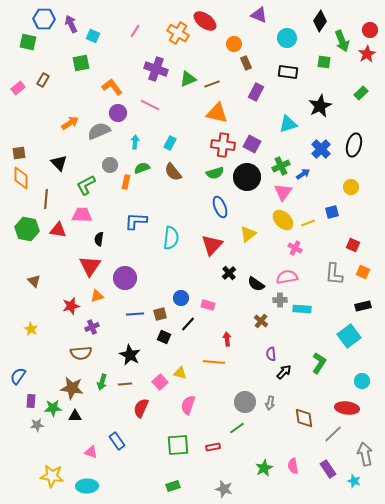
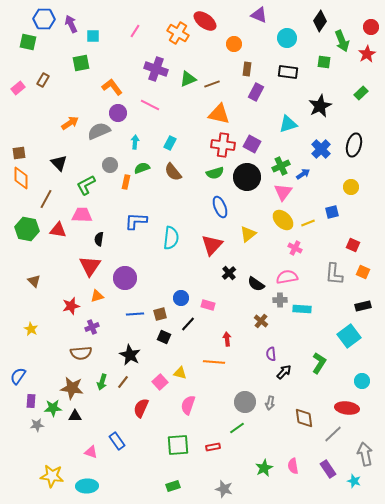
red circle at (370, 30): moved 1 px right, 3 px up
cyan square at (93, 36): rotated 24 degrees counterclockwise
brown rectangle at (246, 63): moved 1 px right, 6 px down; rotated 32 degrees clockwise
orange triangle at (217, 113): moved 2 px right, 1 px down
brown line at (46, 199): rotated 24 degrees clockwise
brown line at (125, 384): moved 2 px left, 2 px up; rotated 48 degrees counterclockwise
